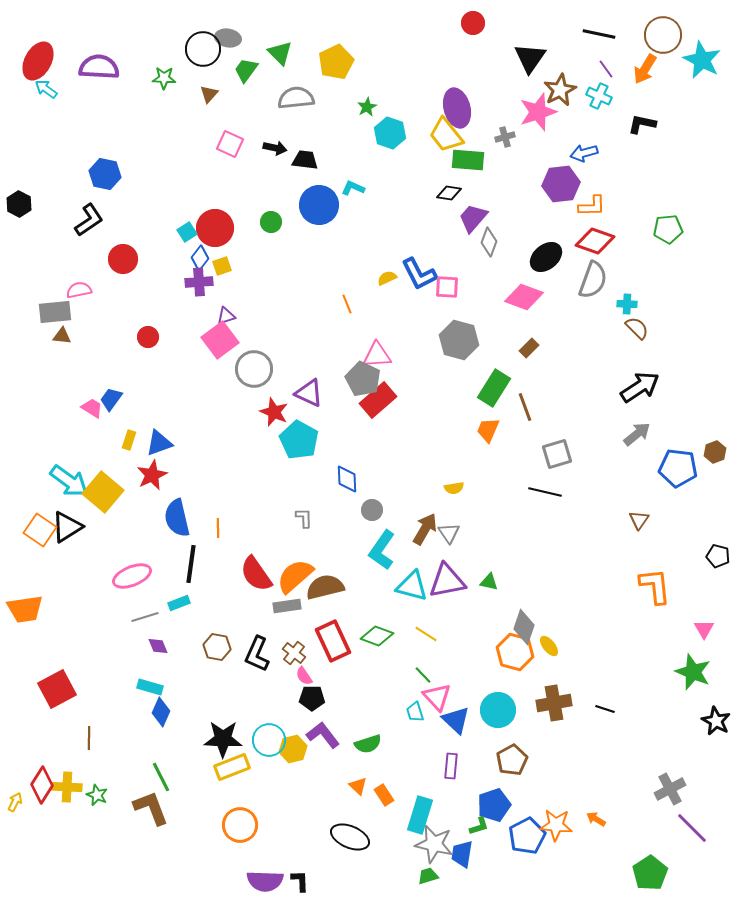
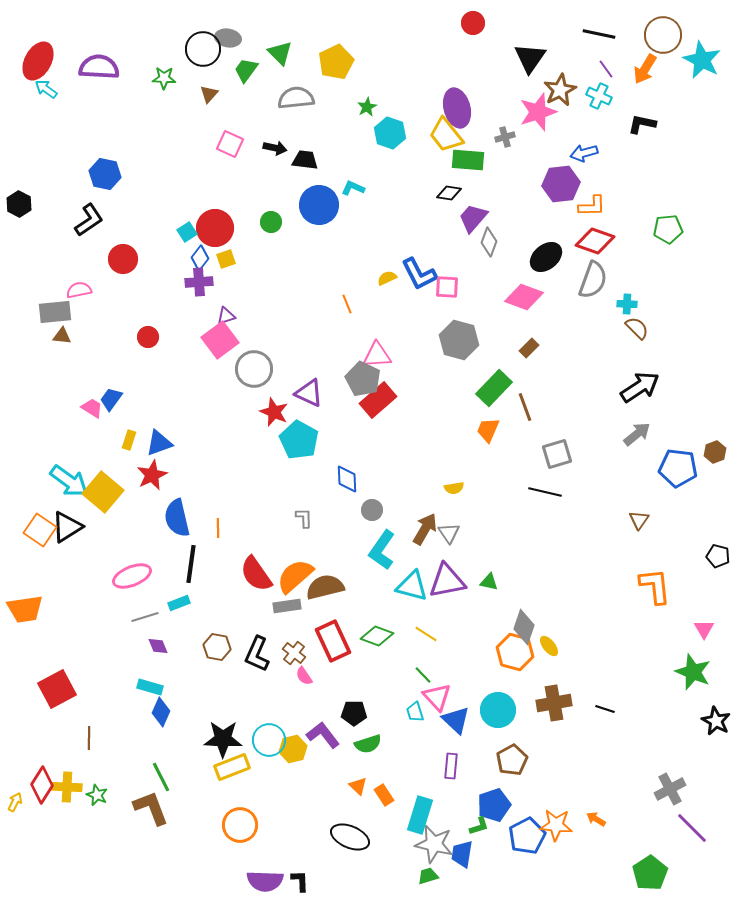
yellow square at (222, 266): moved 4 px right, 7 px up
green rectangle at (494, 388): rotated 12 degrees clockwise
black pentagon at (312, 698): moved 42 px right, 15 px down
